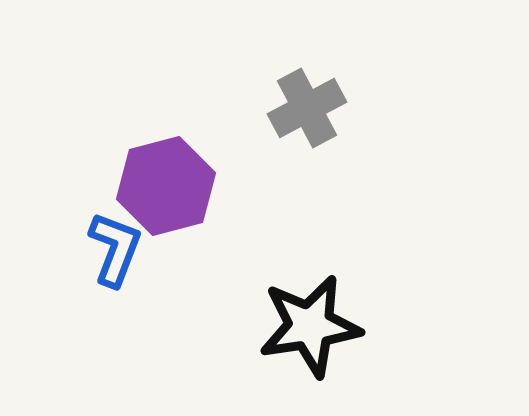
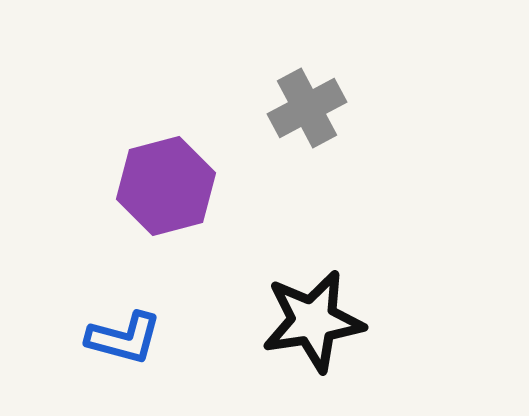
blue L-shape: moved 9 px right, 89 px down; rotated 84 degrees clockwise
black star: moved 3 px right, 5 px up
